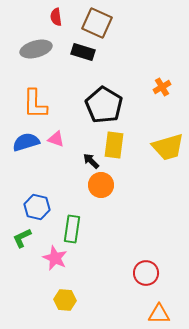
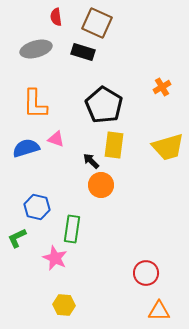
blue semicircle: moved 6 px down
green L-shape: moved 5 px left
yellow hexagon: moved 1 px left, 5 px down
orange triangle: moved 3 px up
